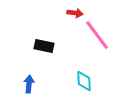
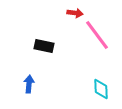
cyan diamond: moved 17 px right, 8 px down
